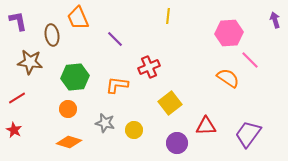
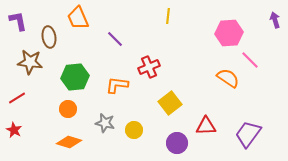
brown ellipse: moved 3 px left, 2 px down
